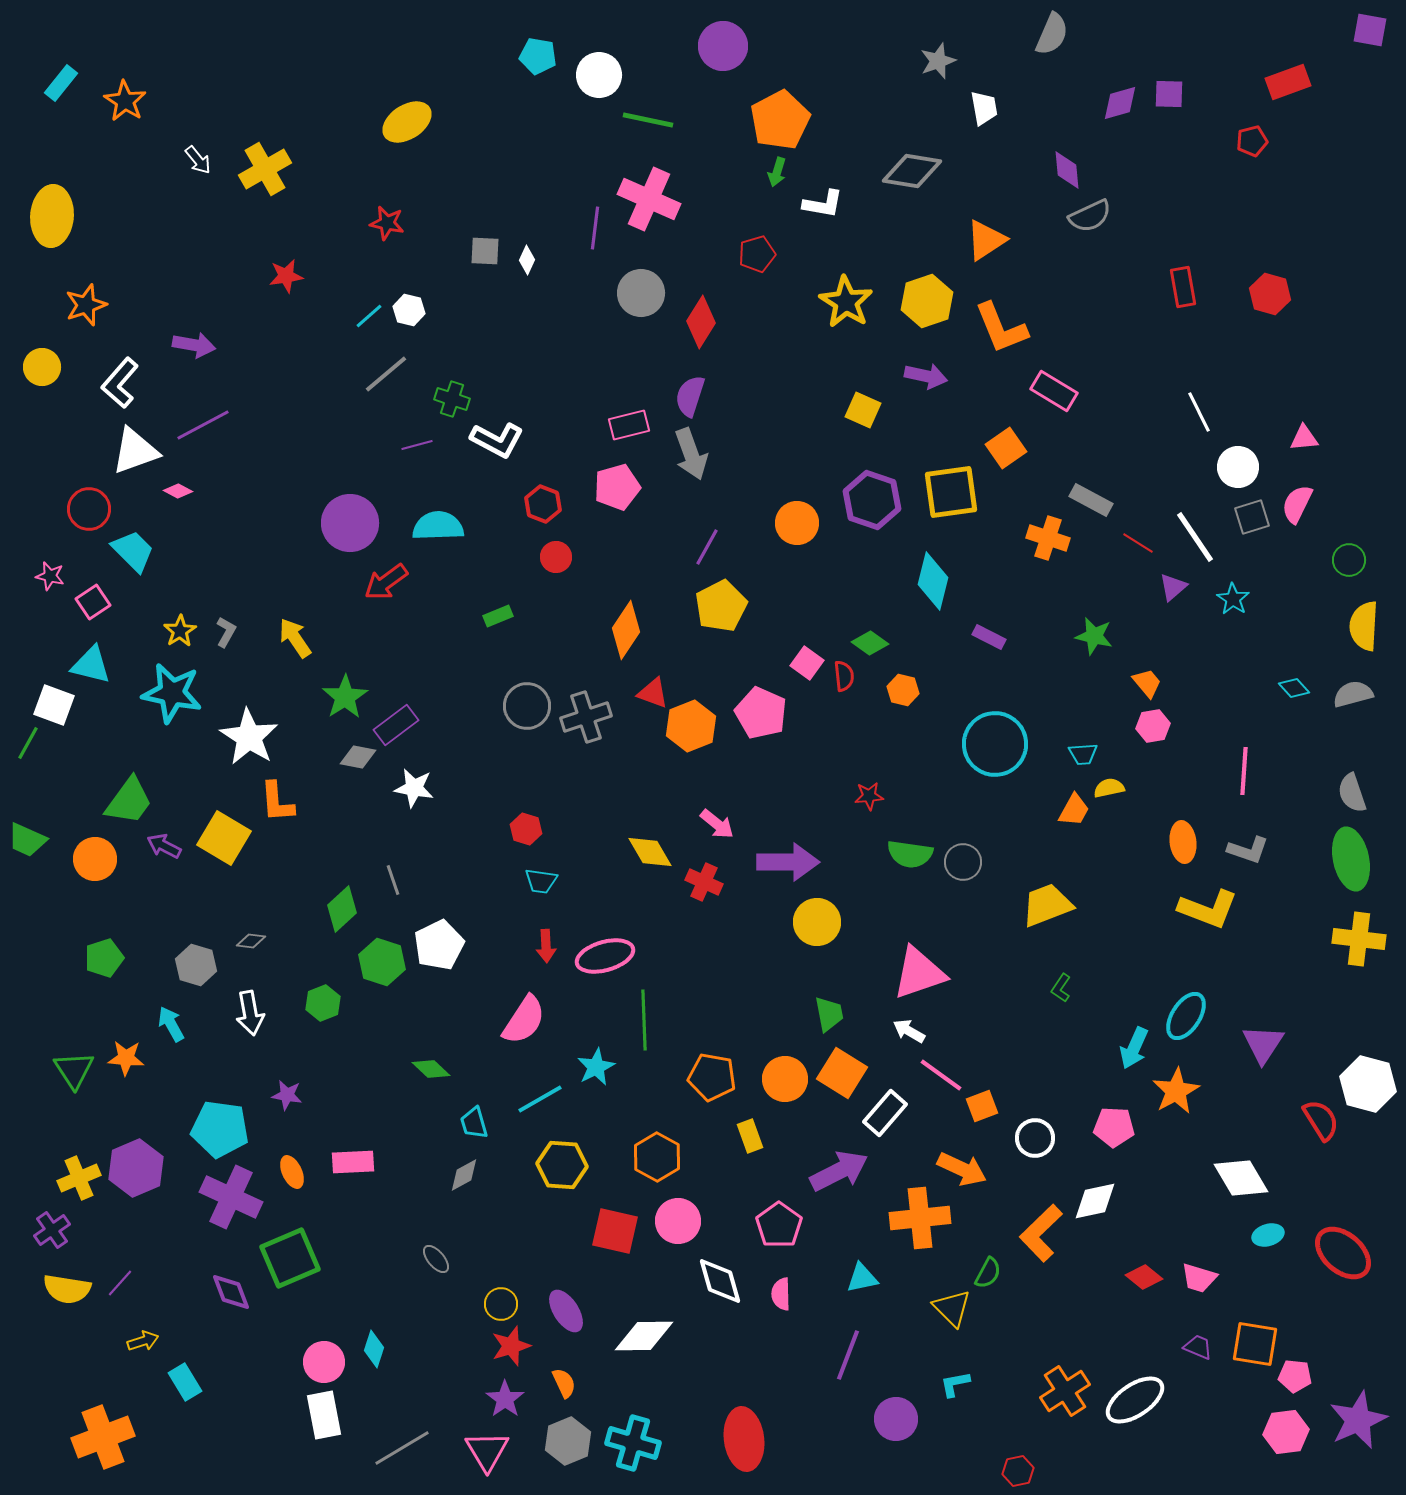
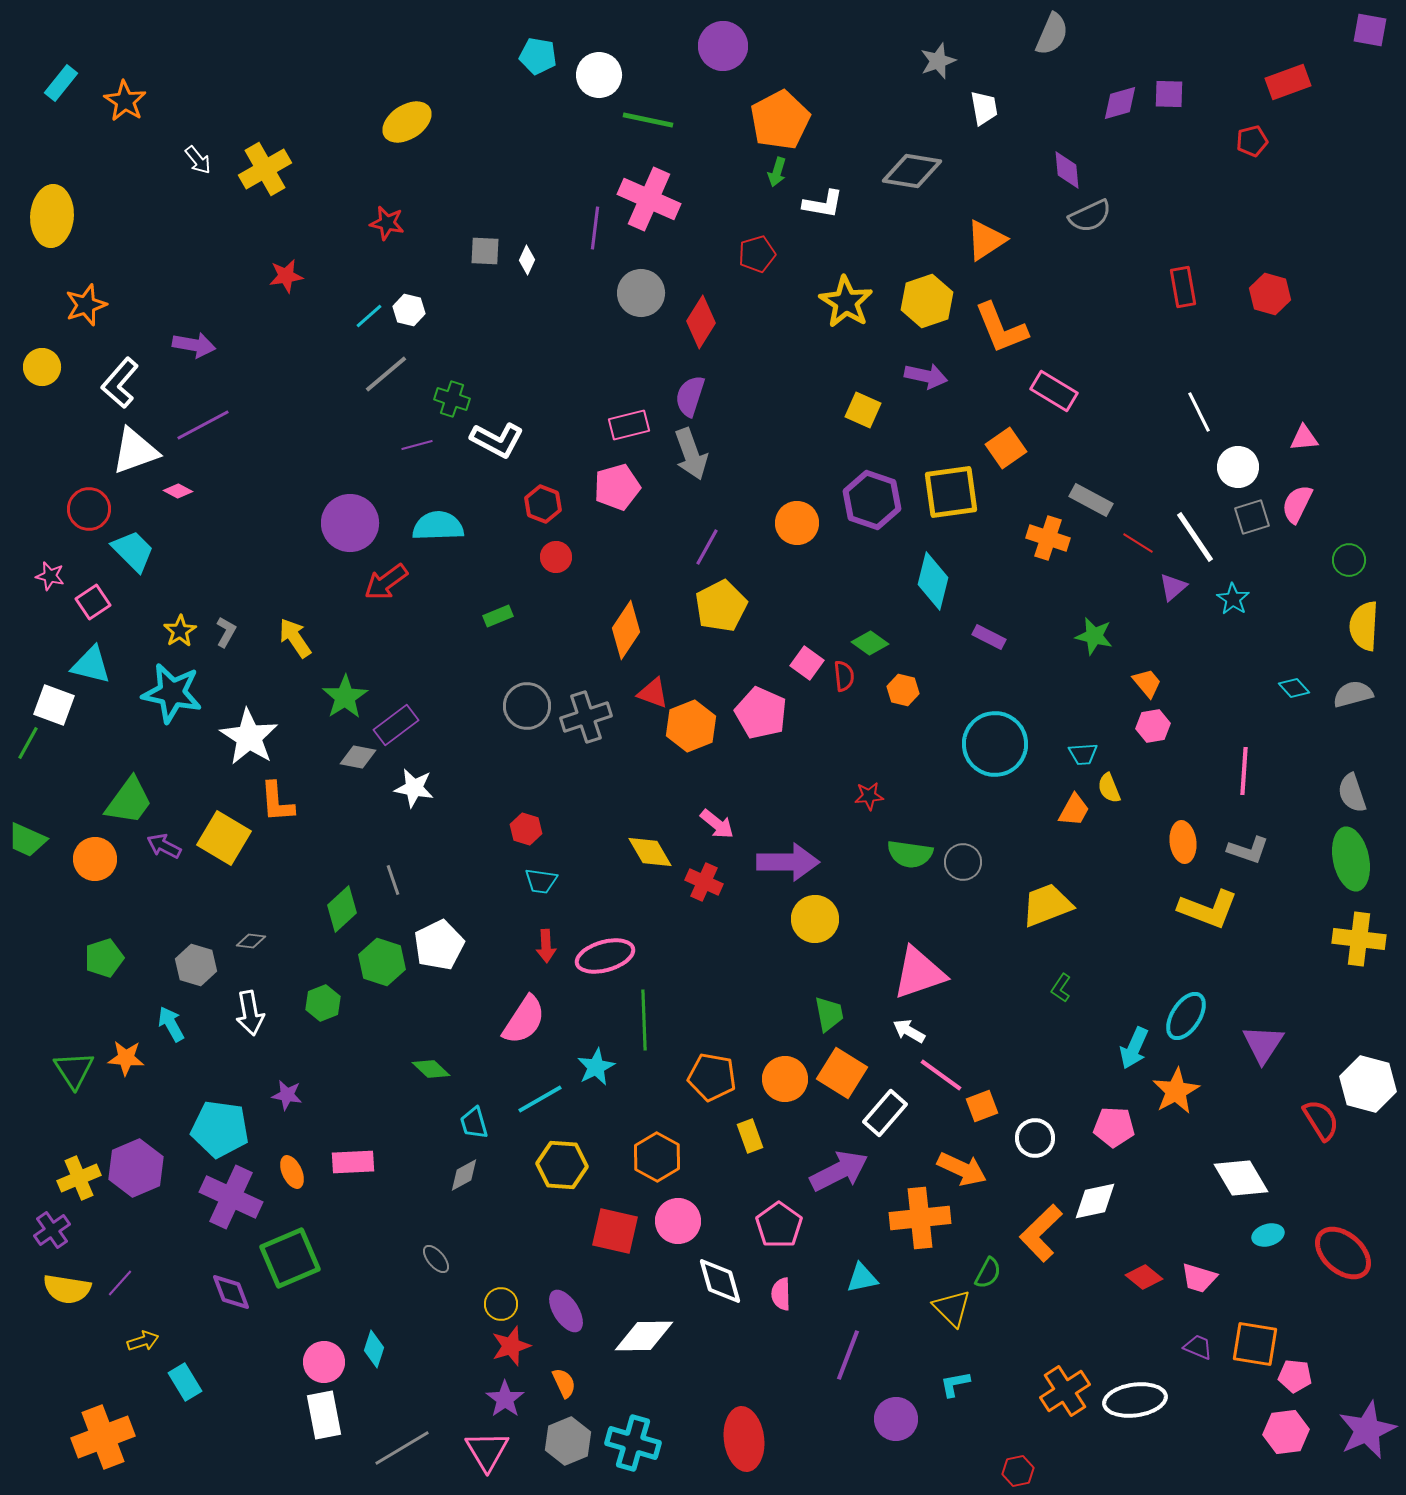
yellow semicircle at (1109, 788): rotated 100 degrees counterclockwise
yellow circle at (817, 922): moved 2 px left, 3 px up
white ellipse at (1135, 1400): rotated 26 degrees clockwise
purple star at (1358, 1420): moved 9 px right, 10 px down
